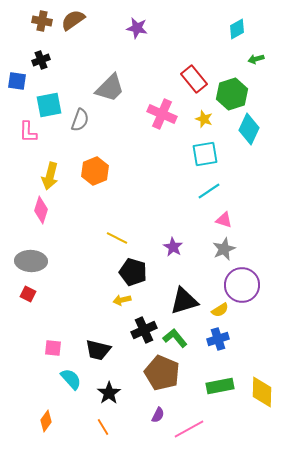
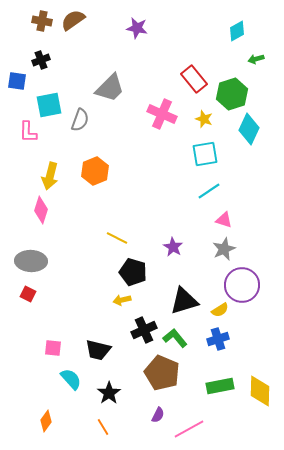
cyan diamond at (237, 29): moved 2 px down
yellow diamond at (262, 392): moved 2 px left, 1 px up
